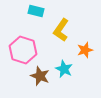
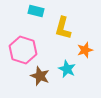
yellow L-shape: moved 2 px right, 2 px up; rotated 20 degrees counterclockwise
cyan star: moved 3 px right
